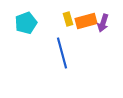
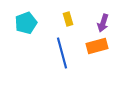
orange rectangle: moved 11 px right, 25 px down
